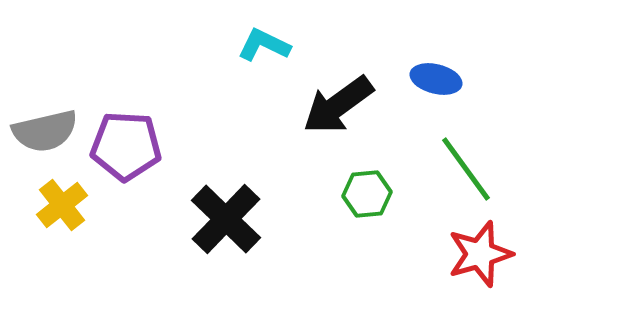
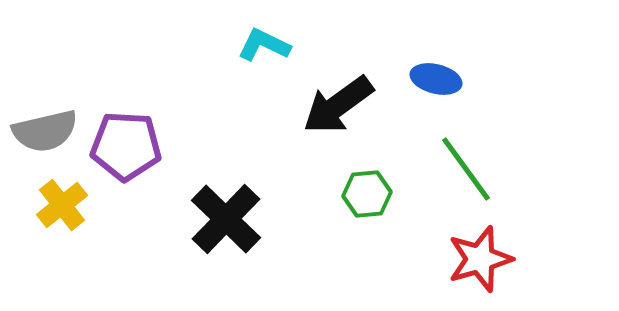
red star: moved 5 px down
